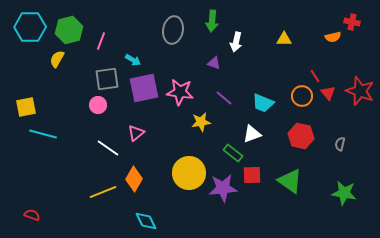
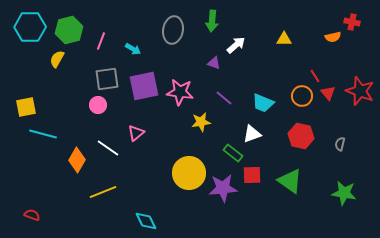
white arrow: moved 3 px down; rotated 144 degrees counterclockwise
cyan arrow: moved 11 px up
purple square: moved 2 px up
orange diamond: moved 57 px left, 19 px up
